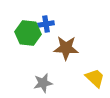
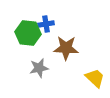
gray star: moved 4 px left, 15 px up
